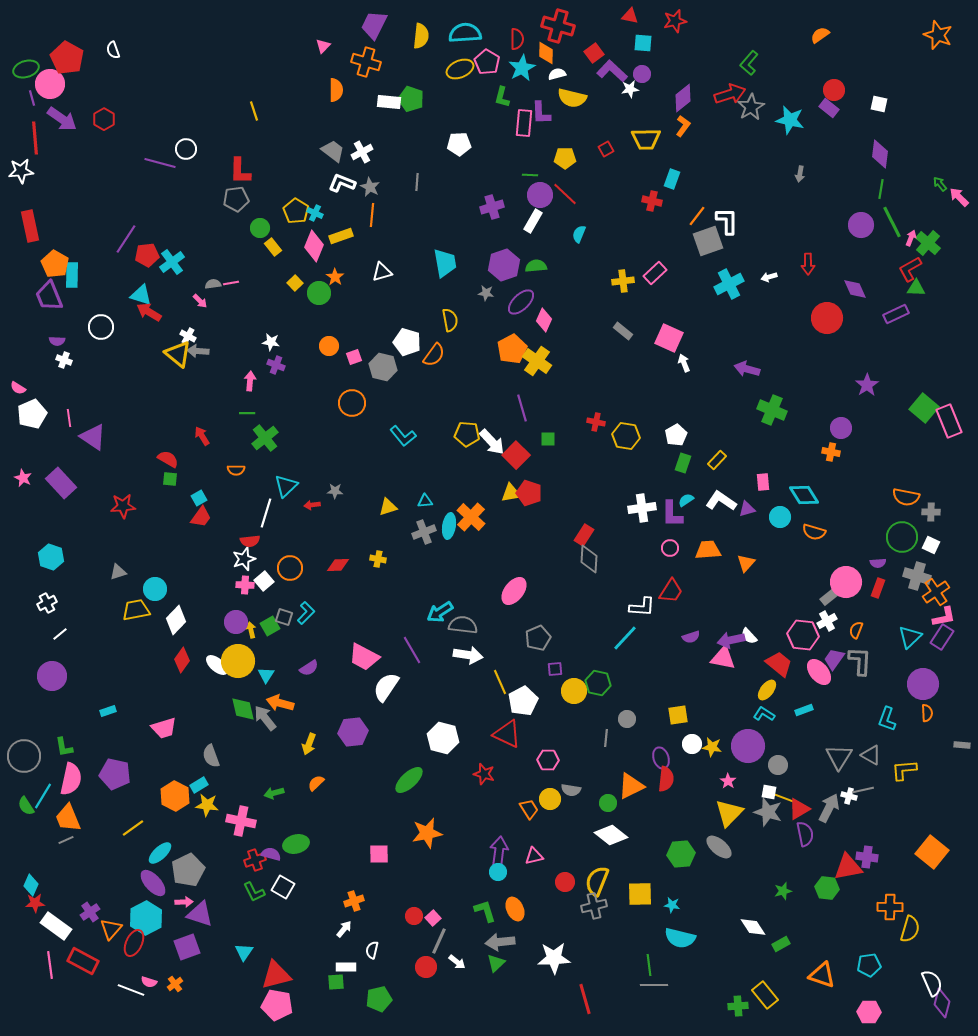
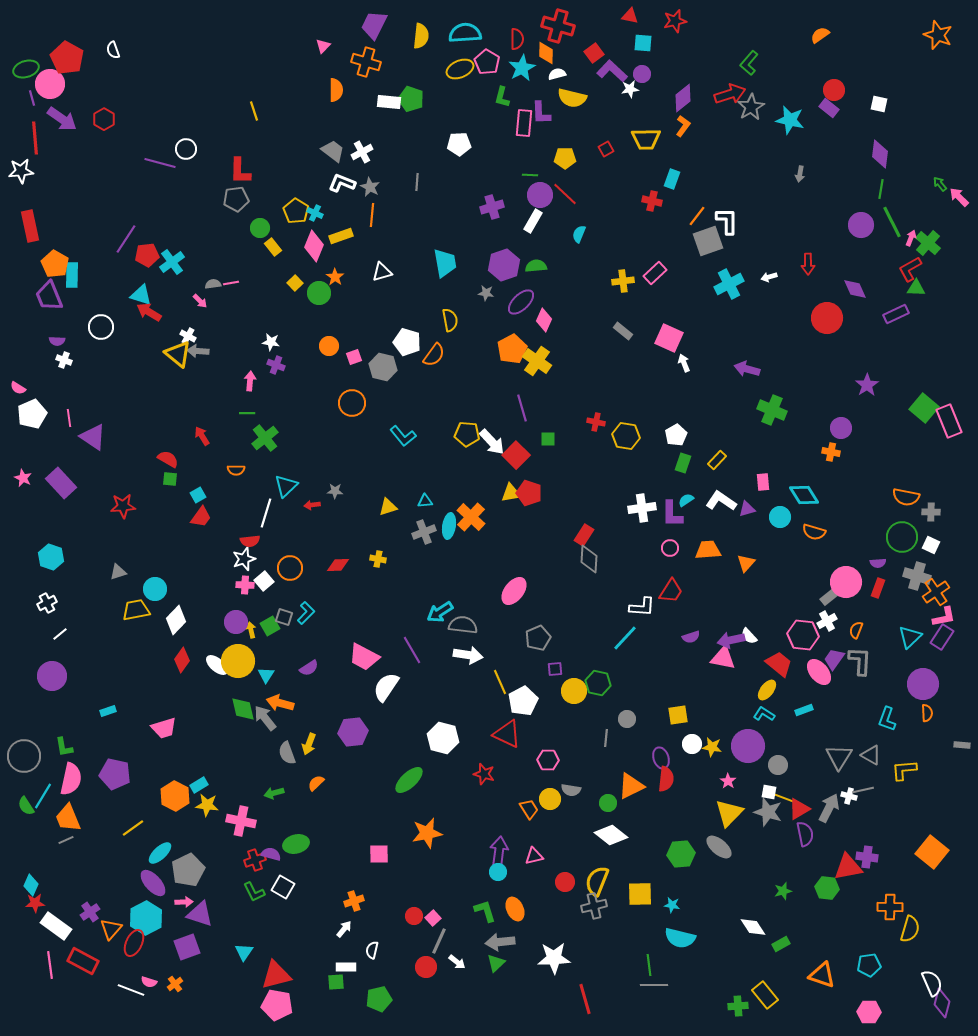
cyan square at (199, 498): moved 1 px left, 3 px up
gray semicircle at (211, 756): moved 76 px right, 3 px up
